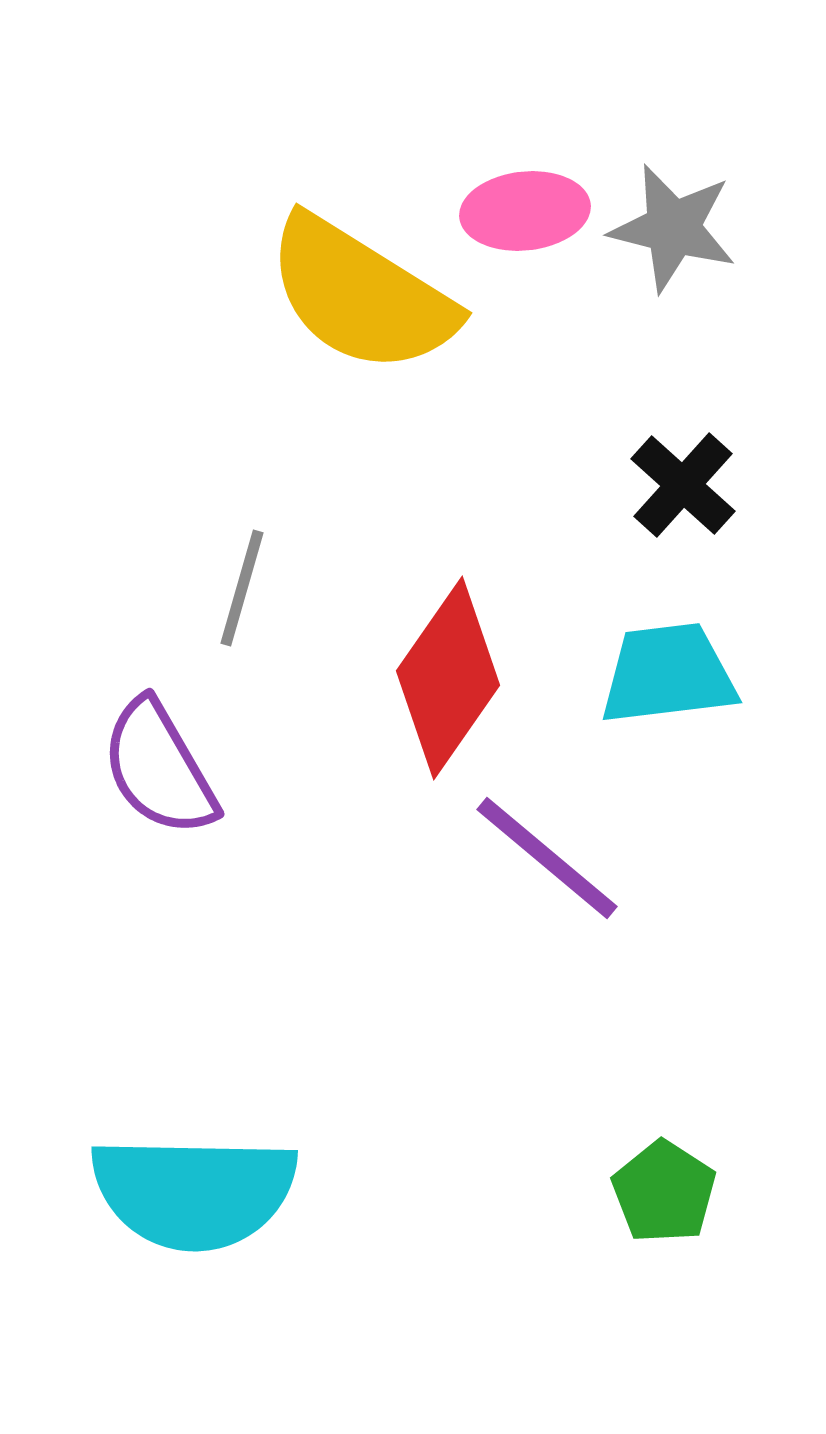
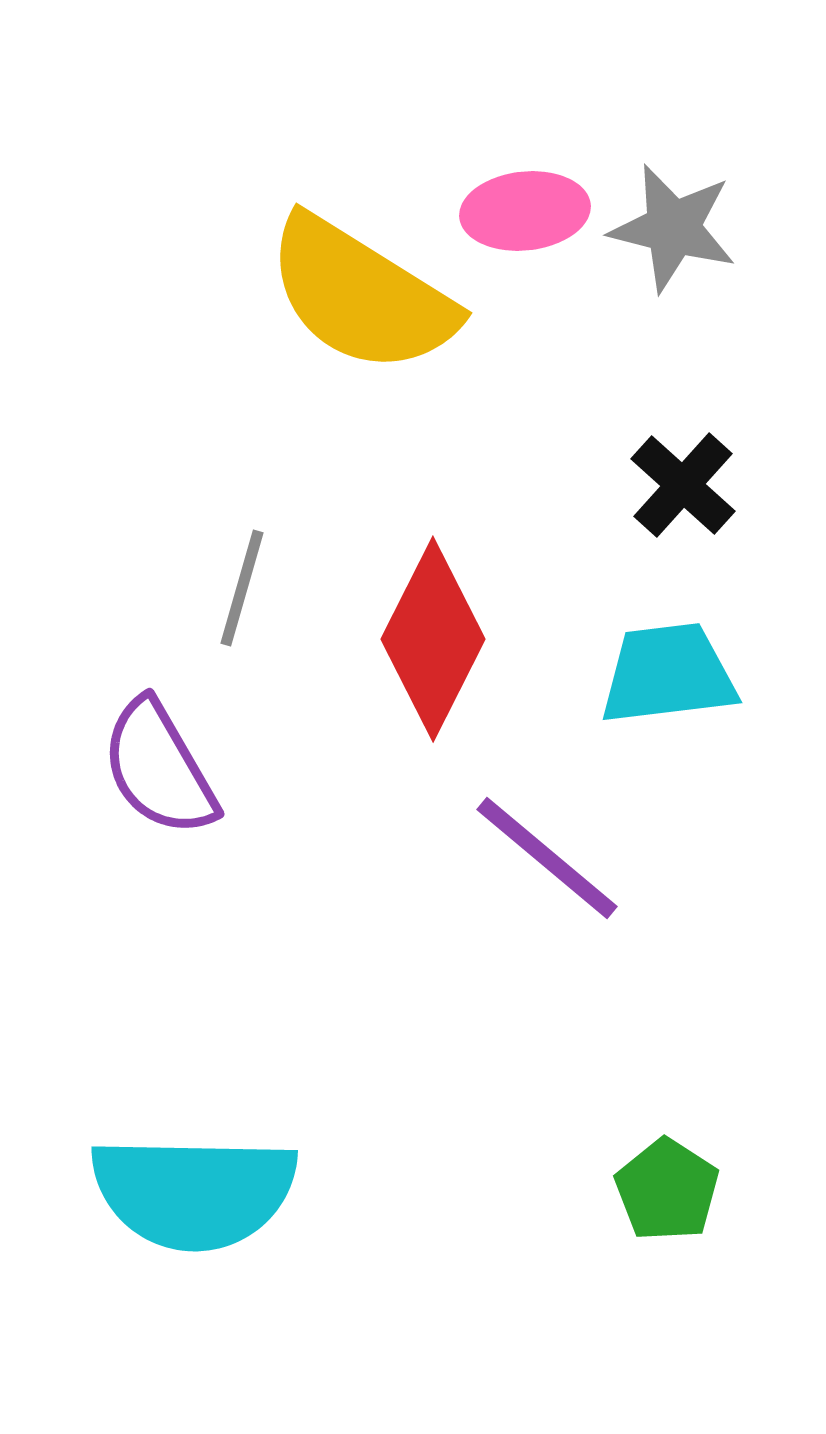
red diamond: moved 15 px left, 39 px up; rotated 8 degrees counterclockwise
green pentagon: moved 3 px right, 2 px up
